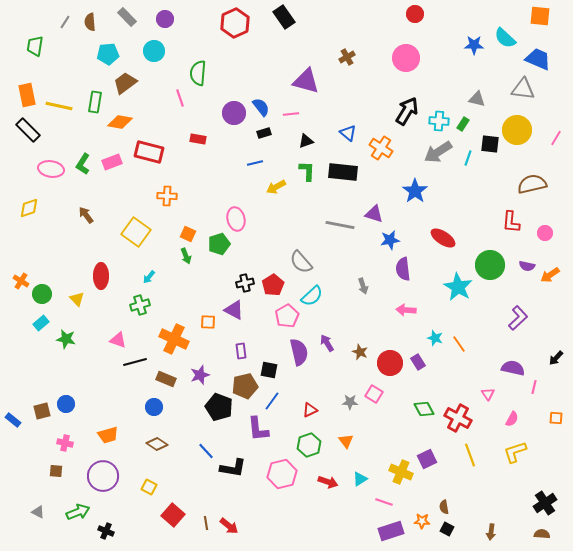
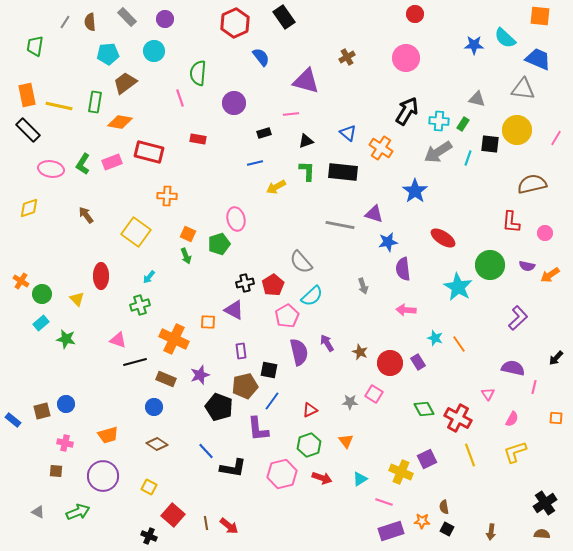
blue semicircle at (261, 107): moved 50 px up
purple circle at (234, 113): moved 10 px up
blue star at (390, 240): moved 2 px left, 2 px down
red arrow at (328, 482): moved 6 px left, 4 px up
black cross at (106, 531): moved 43 px right, 5 px down
